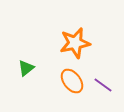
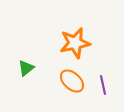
orange ellipse: rotated 10 degrees counterclockwise
purple line: rotated 42 degrees clockwise
